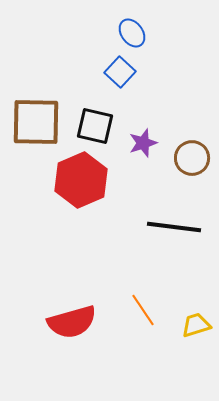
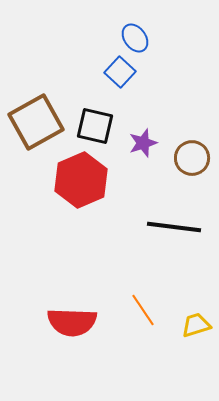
blue ellipse: moved 3 px right, 5 px down
brown square: rotated 30 degrees counterclockwise
red semicircle: rotated 18 degrees clockwise
